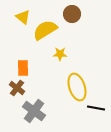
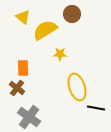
gray cross: moved 5 px left, 6 px down
